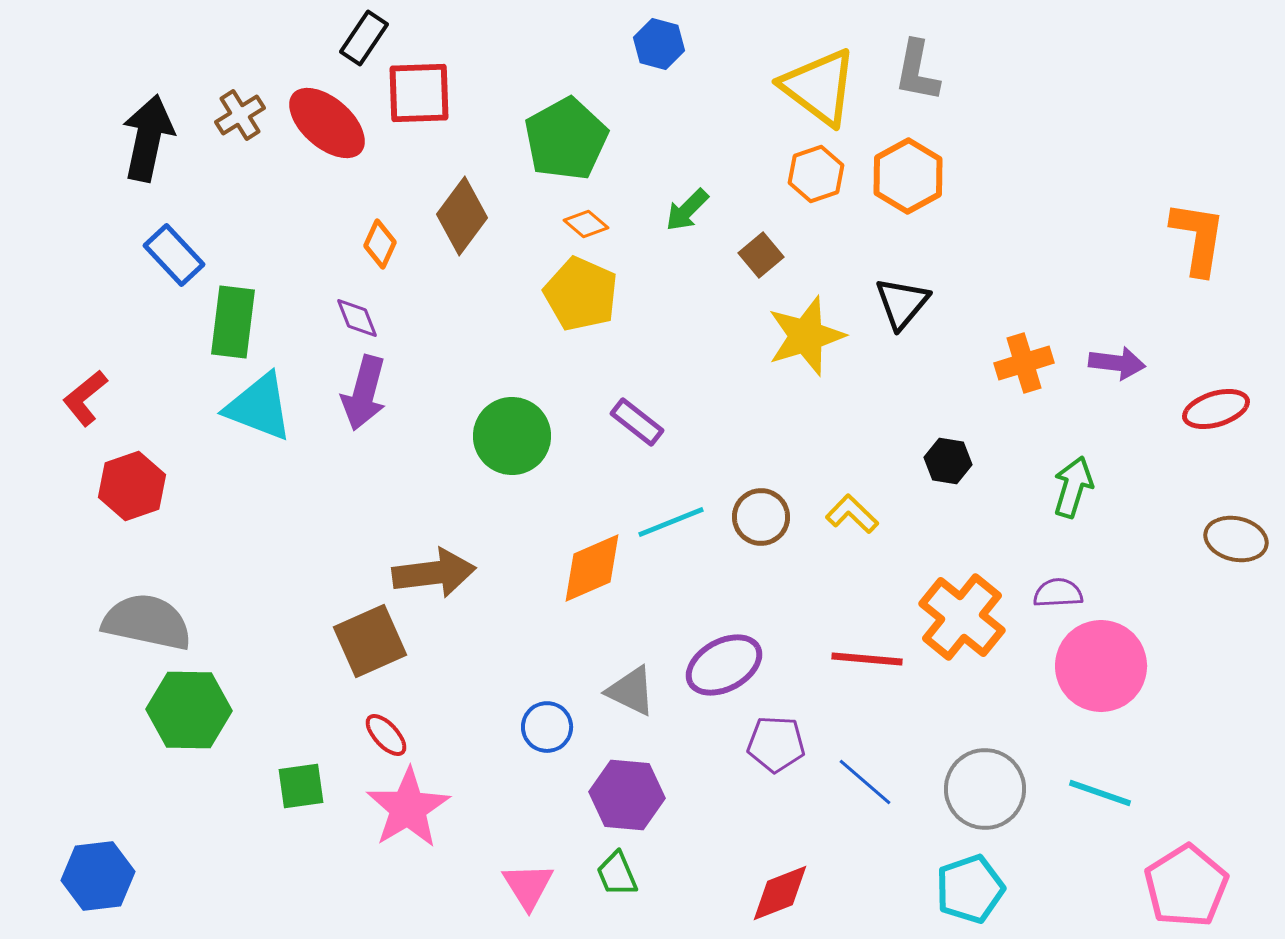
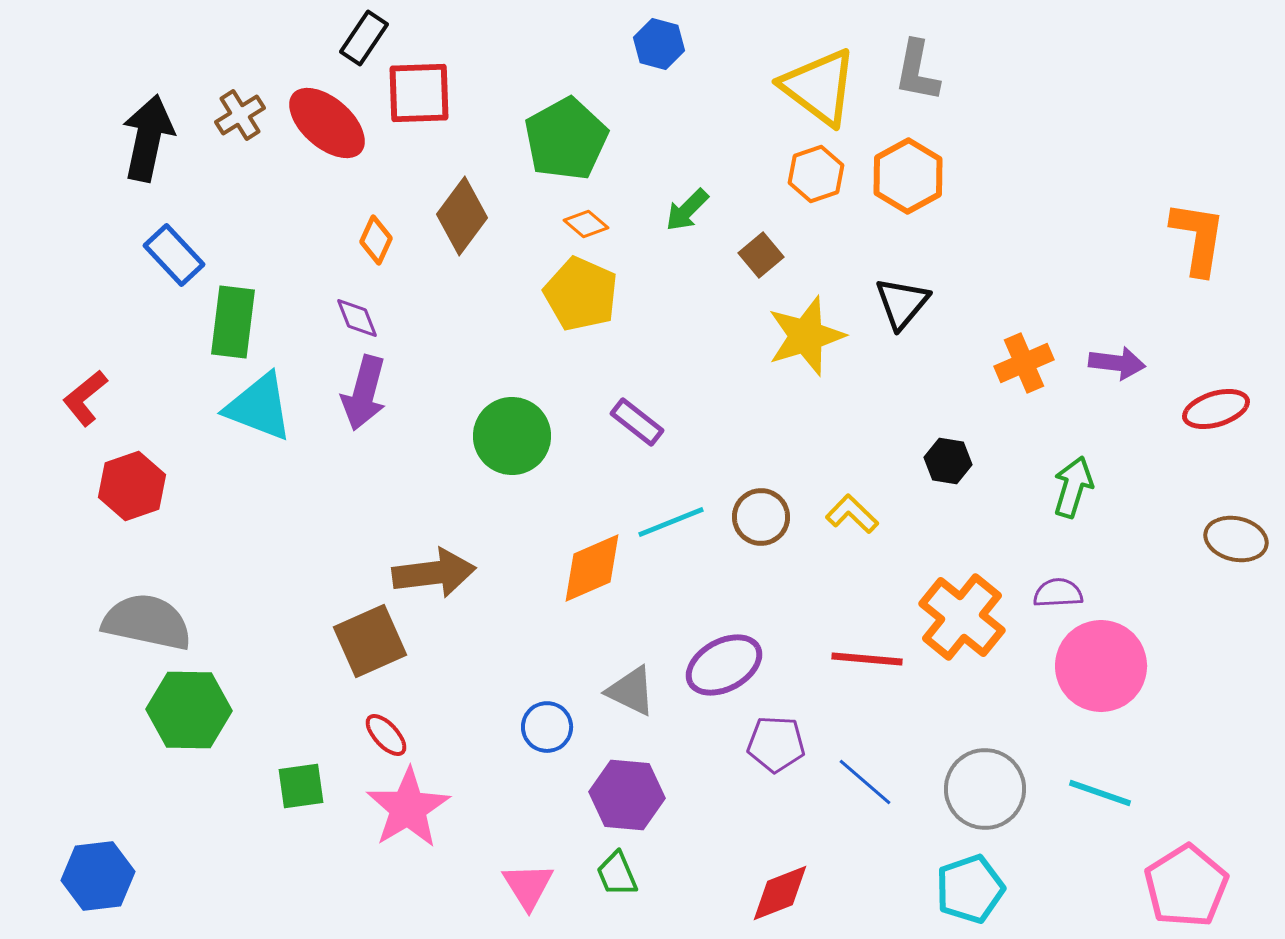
orange diamond at (380, 244): moved 4 px left, 4 px up
orange cross at (1024, 363): rotated 6 degrees counterclockwise
